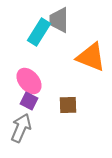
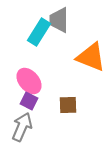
gray arrow: moved 1 px right, 1 px up
